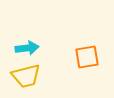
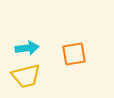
orange square: moved 13 px left, 3 px up
